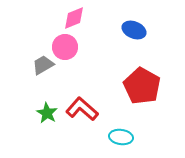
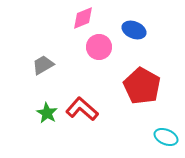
pink diamond: moved 9 px right
pink circle: moved 34 px right
cyan ellipse: moved 45 px right; rotated 15 degrees clockwise
